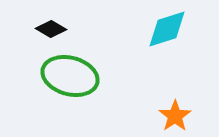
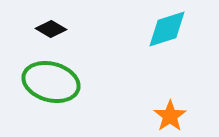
green ellipse: moved 19 px left, 6 px down
orange star: moved 5 px left
